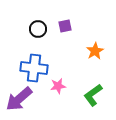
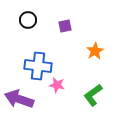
black circle: moved 10 px left, 9 px up
blue cross: moved 4 px right, 2 px up
pink star: moved 1 px left, 1 px up; rotated 21 degrees clockwise
purple arrow: rotated 60 degrees clockwise
